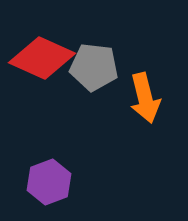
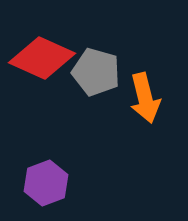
gray pentagon: moved 2 px right, 5 px down; rotated 9 degrees clockwise
purple hexagon: moved 3 px left, 1 px down
